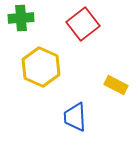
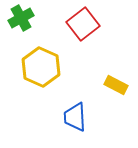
green cross: rotated 25 degrees counterclockwise
